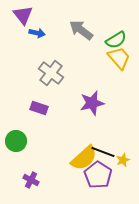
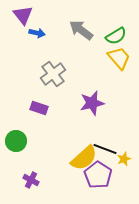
green semicircle: moved 4 px up
gray cross: moved 2 px right, 1 px down; rotated 15 degrees clockwise
black line: moved 2 px right, 3 px up
yellow star: moved 1 px right, 1 px up
